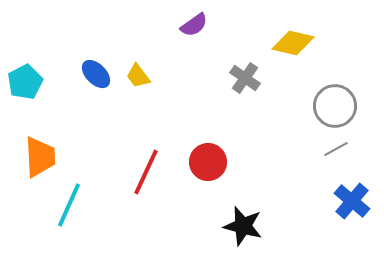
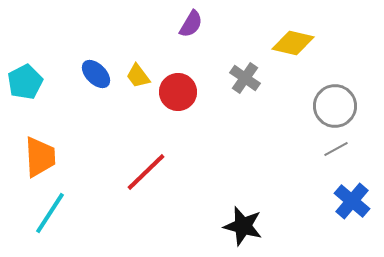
purple semicircle: moved 3 px left, 1 px up; rotated 24 degrees counterclockwise
red circle: moved 30 px left, 70 px up
red line: rotated 21 degrees clockwise
cyan line: moved 19 px left, 8 px down; rotated 9 degrees clockwise
